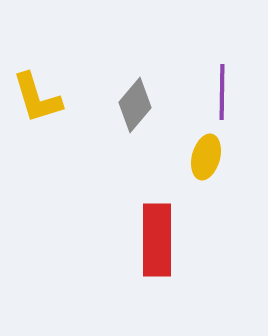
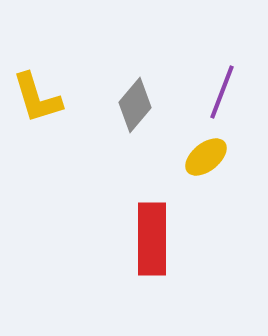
purple line: rotated 20 degrees clockwise
yellow ellipse: rotated 36 degrees clockwise
red rectangle: moved 5 px left, 1 px up
